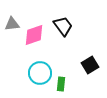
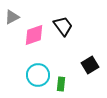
gray triangle: moved 7 px up; rotated 21 degrees counterclockwise
cyan circle: moved 2 px left, 2 px down
